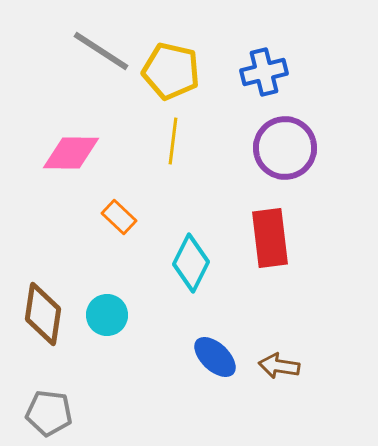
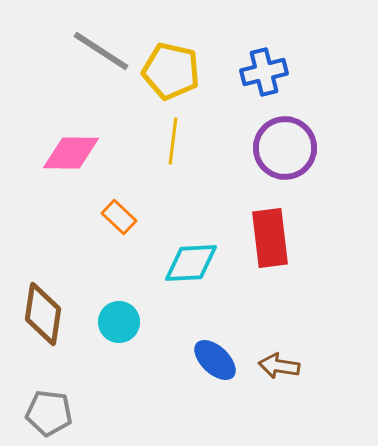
cyan diamond: rotated 60 degrees clockwise
cyan circle: moved 12 px right, 7 px down
blue ellipse: moved 3 px down
